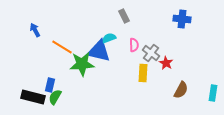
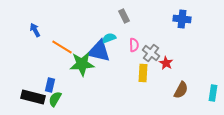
green semicircle: moved 2 px down
